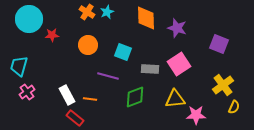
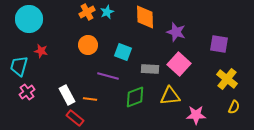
orange cross: rotated 28 degrees clockwise
orange diamond: moved 1 px left, 1 px up
purple star: moved 1 px left, 4 px down
red star: moved 11 px left, 16 px down; rotated 16 degrees clockwise
purple square: rotated 12 degrees counterclockwise
pink square: rotated 15 degrees counterclockwise
yellow cross: moved 4 px right, 6 px up; rotated 15 degrees counterclockwise
yellow triangle: moved 5 px left, 3 px up
